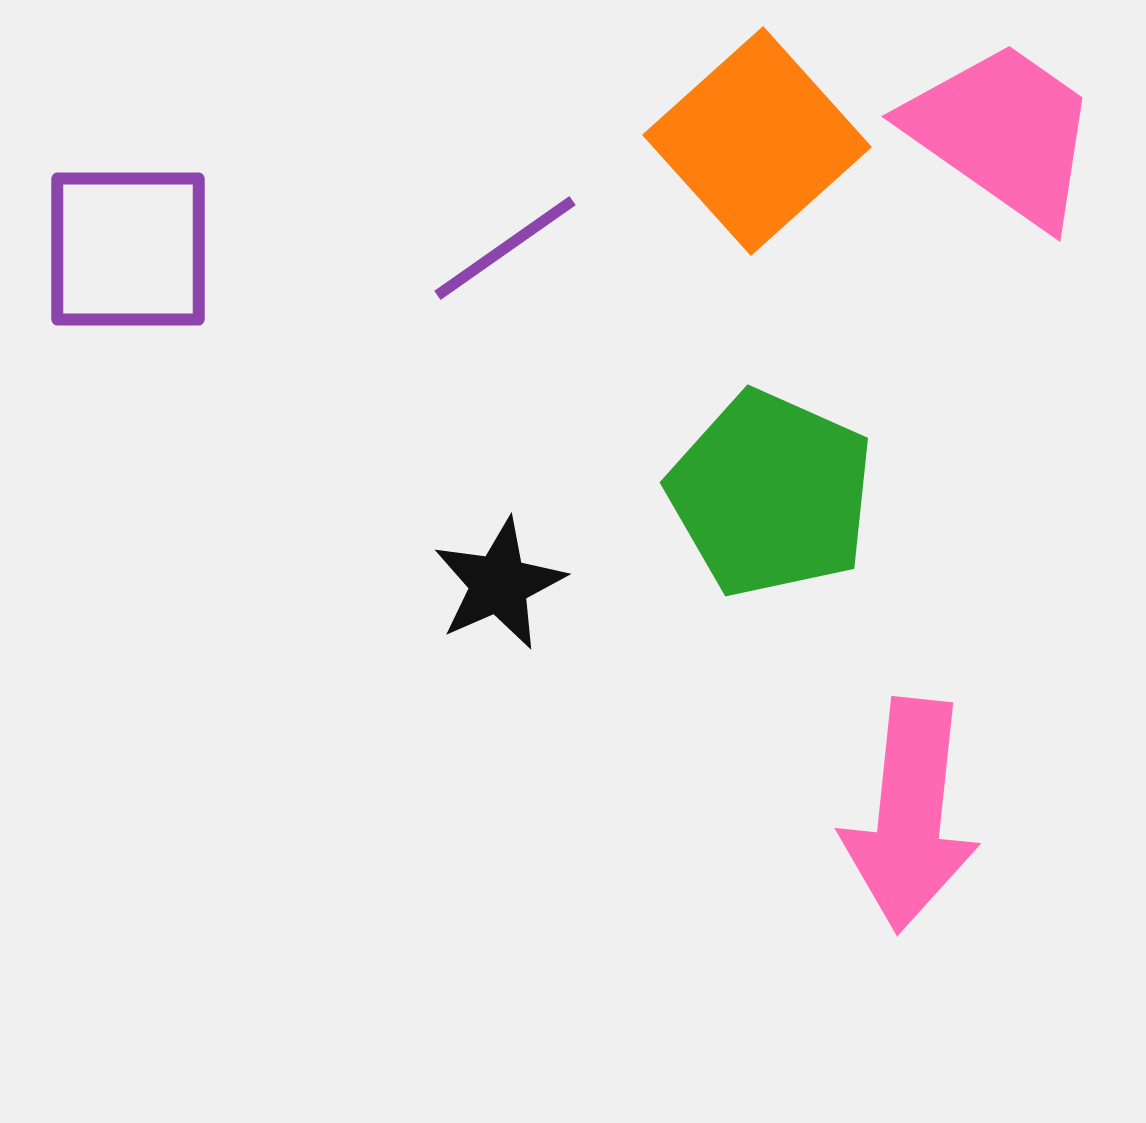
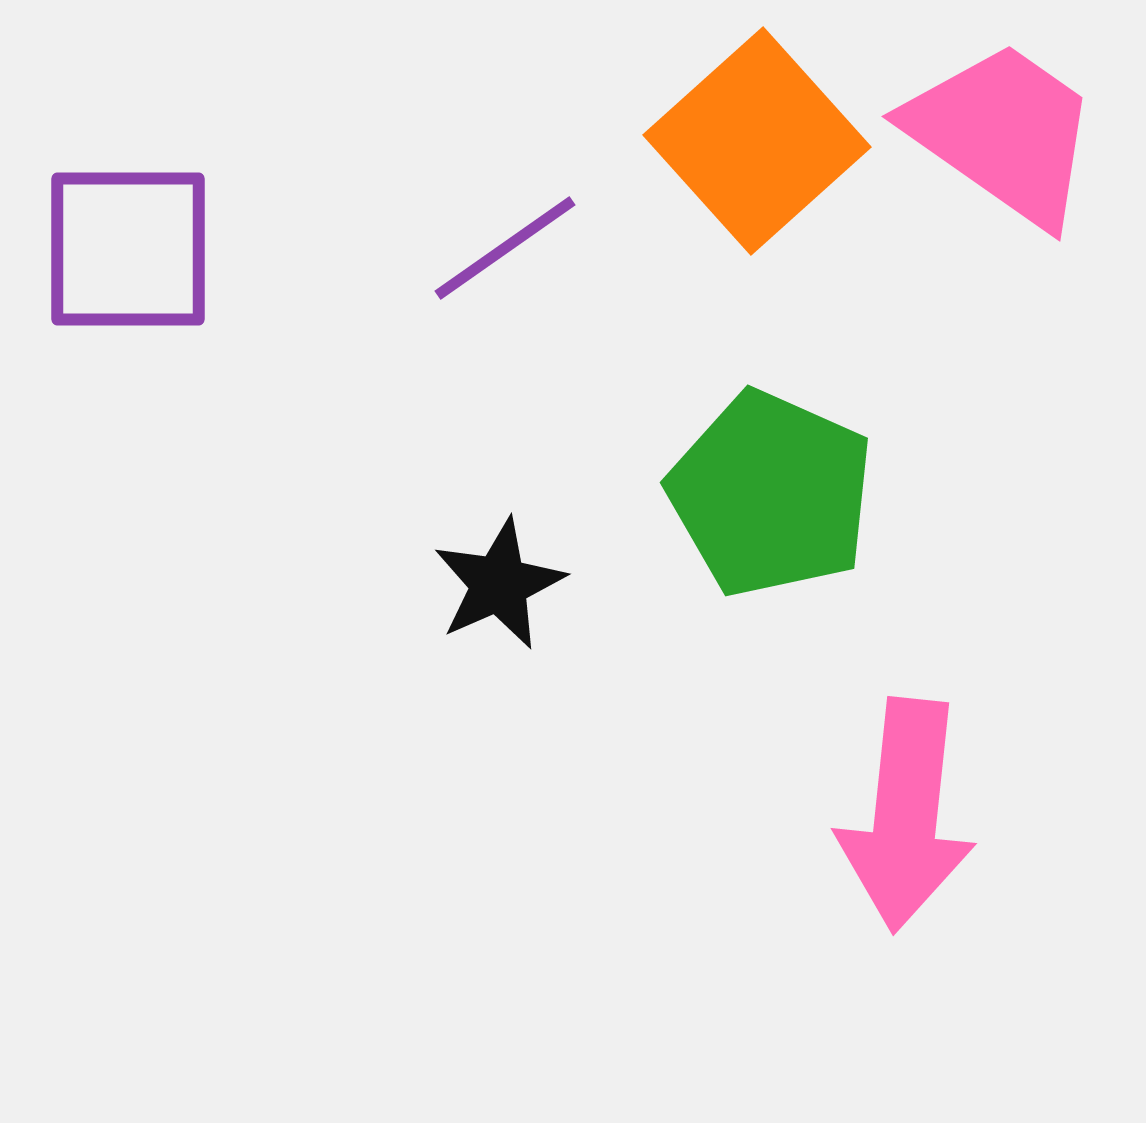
pink arrow: moved 4 px left
